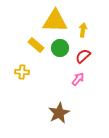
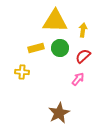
yellow rectangle: moved 3 px down; rotated 56 degrees counterclockwise
